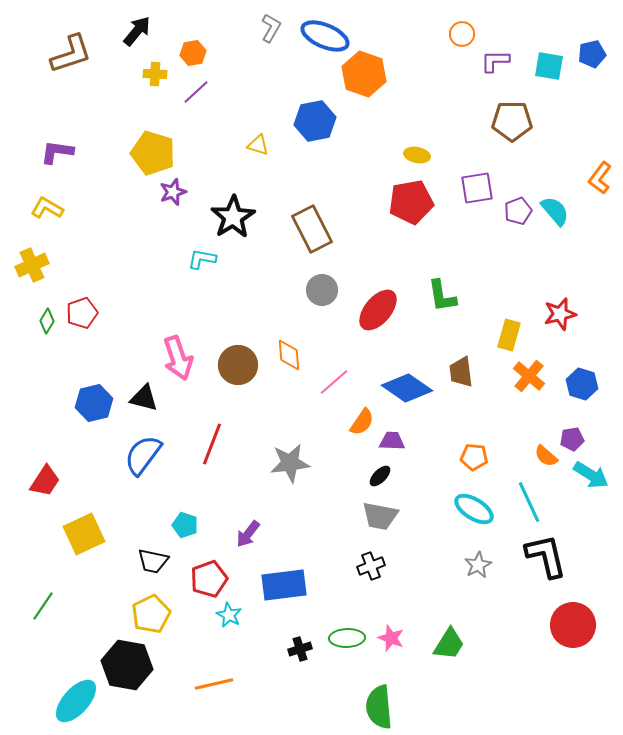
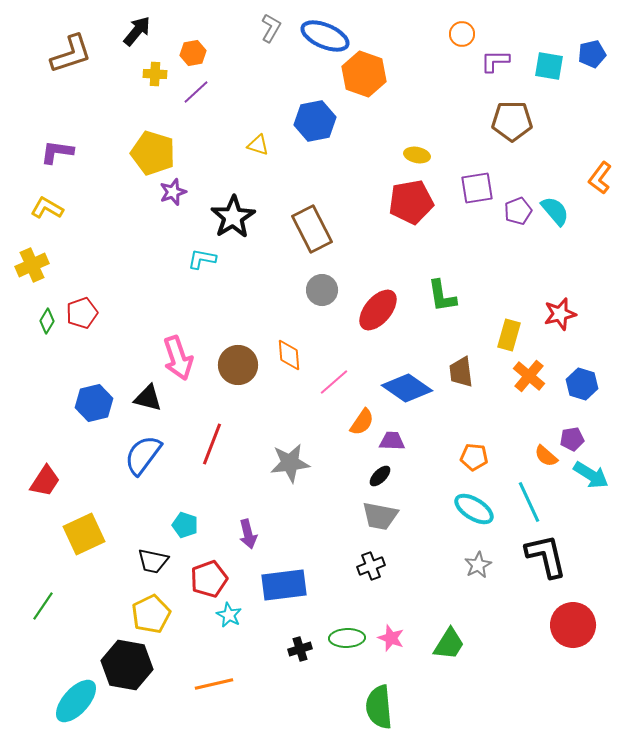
black triangle at (144, 398): moved 4 px right
purple arrow at (248, 534): rotated 52 degrees counterclockwise
